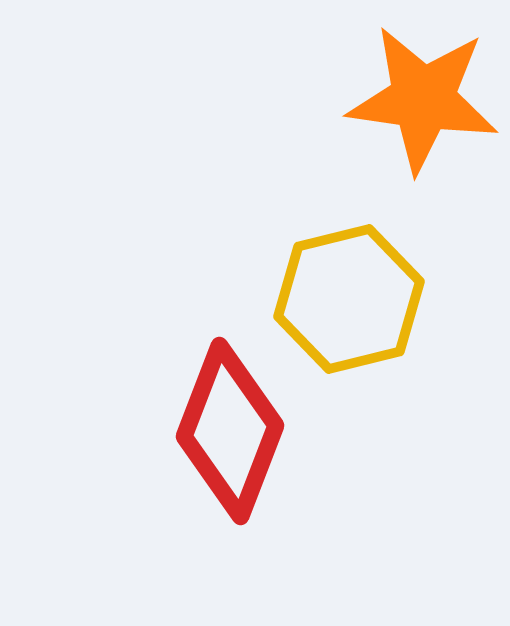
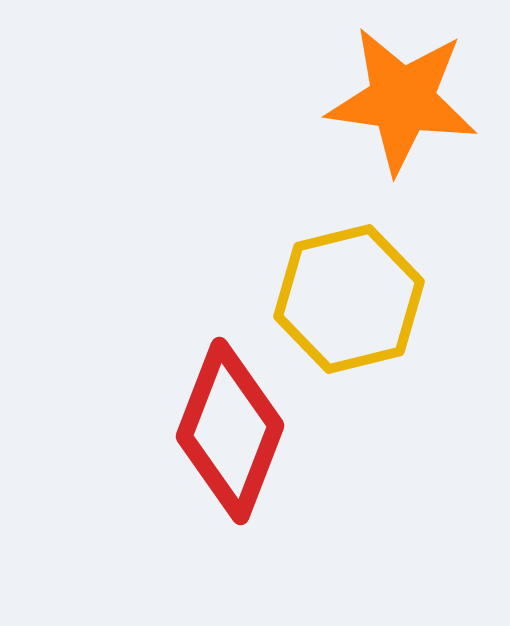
orange star: moved 21 px left, 1 px down
